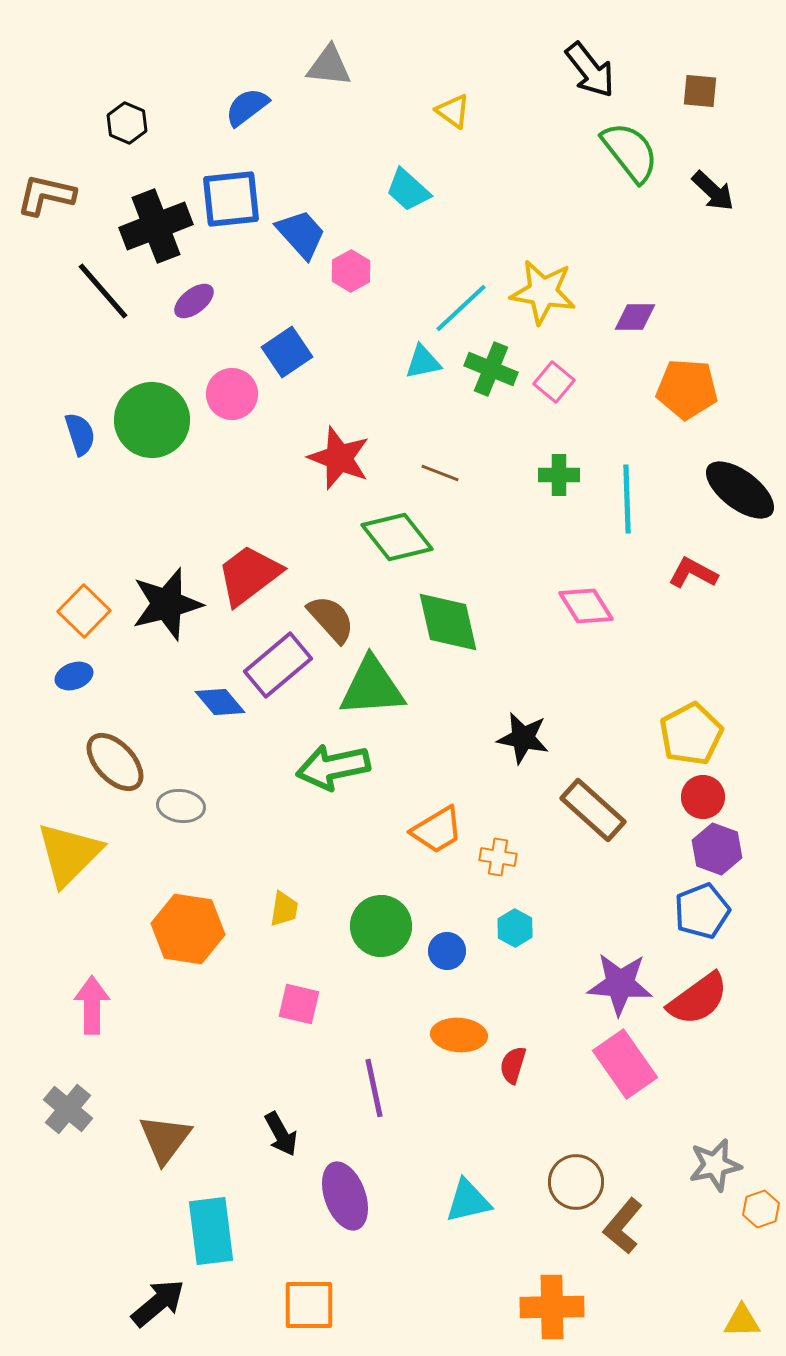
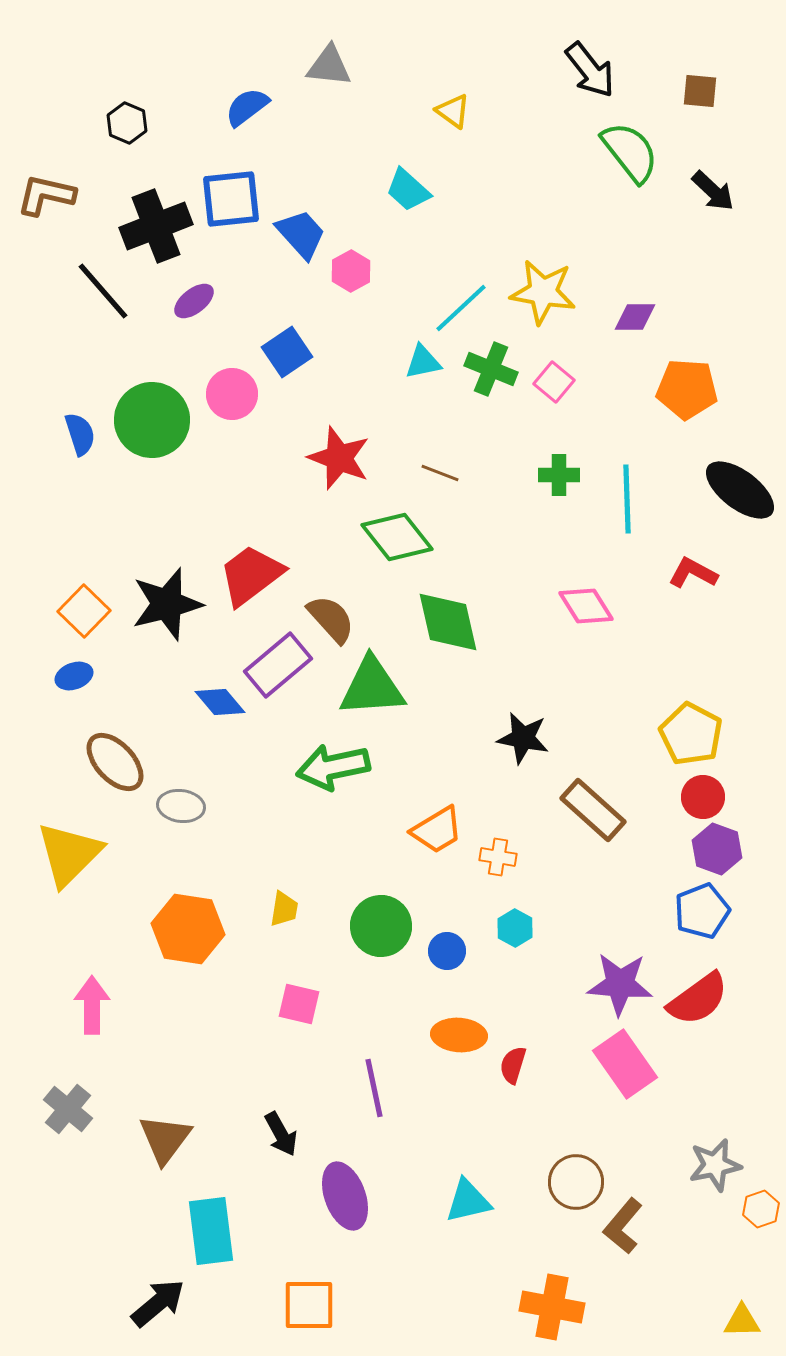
red trapezoid at (249, 575): moved 2 px right
yellow pentagon at (691, 734): rotated 16 degrees counterclockwise
orange cross at (552, 1307): rotated 12 degrees clockwise
